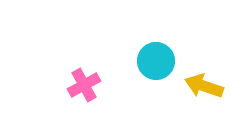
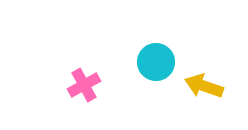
cyan circle: moved 1 px down
